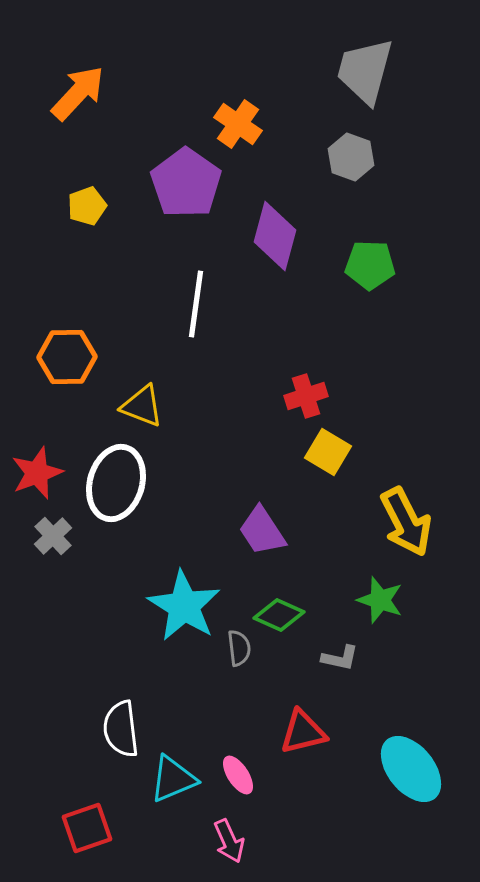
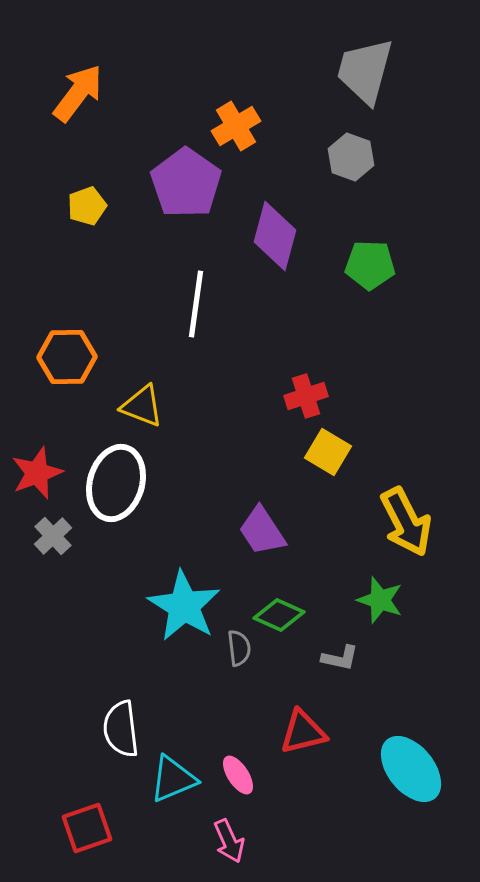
orange arrow: rotated 6 degrees counterclockwise
orange cross: moved 2 px left, 2 px down; rotated 24 degrees clockwise
